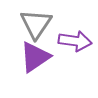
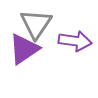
purple triangle: moved 11 px left, 8 px up
